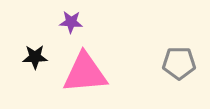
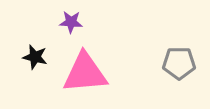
black star: rotated 15 degrees clockwise
